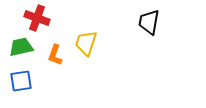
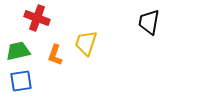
green trapezoid: moved 3 px left, 4 px down
